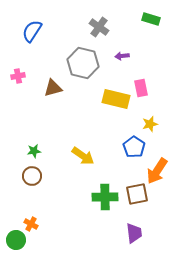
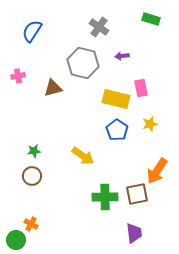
blue pentagon: moved 17 px left, 17 px up
